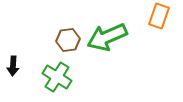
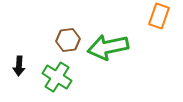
green arrow: moved 1 px right, 10 px down; rotated 12 degrees clockwise
black arrow: moved 6 px right
